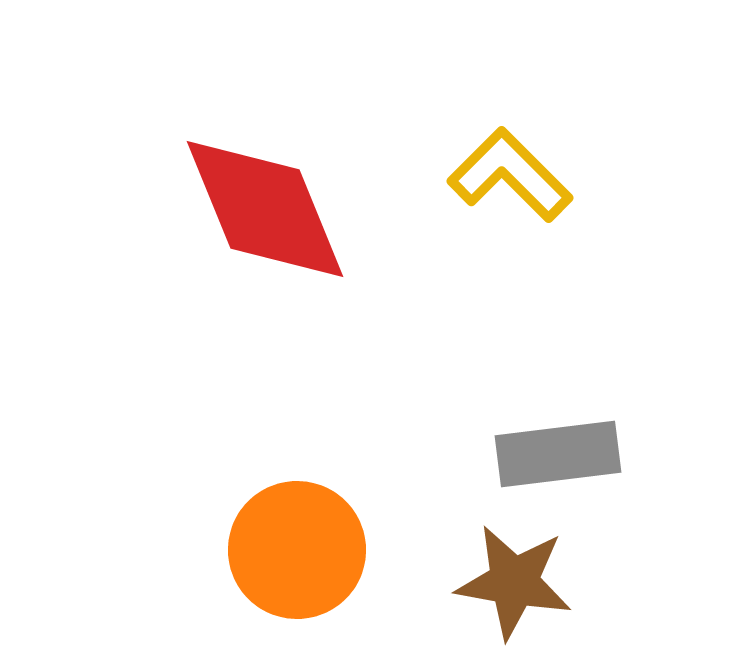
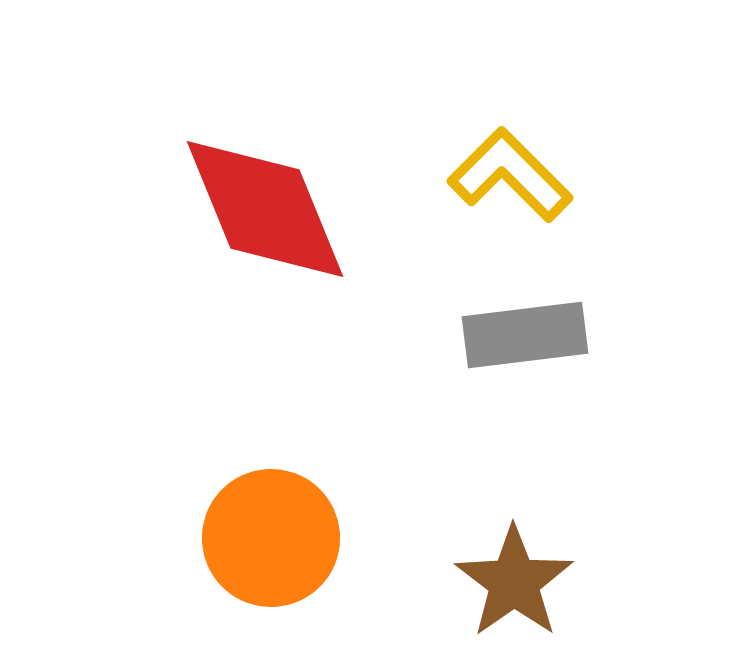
gray rectangle: moved 33 px left, 119 px up
orange circle: moved 26 px left, 12 px up
brown star: rotated 27 degrees clockwise
